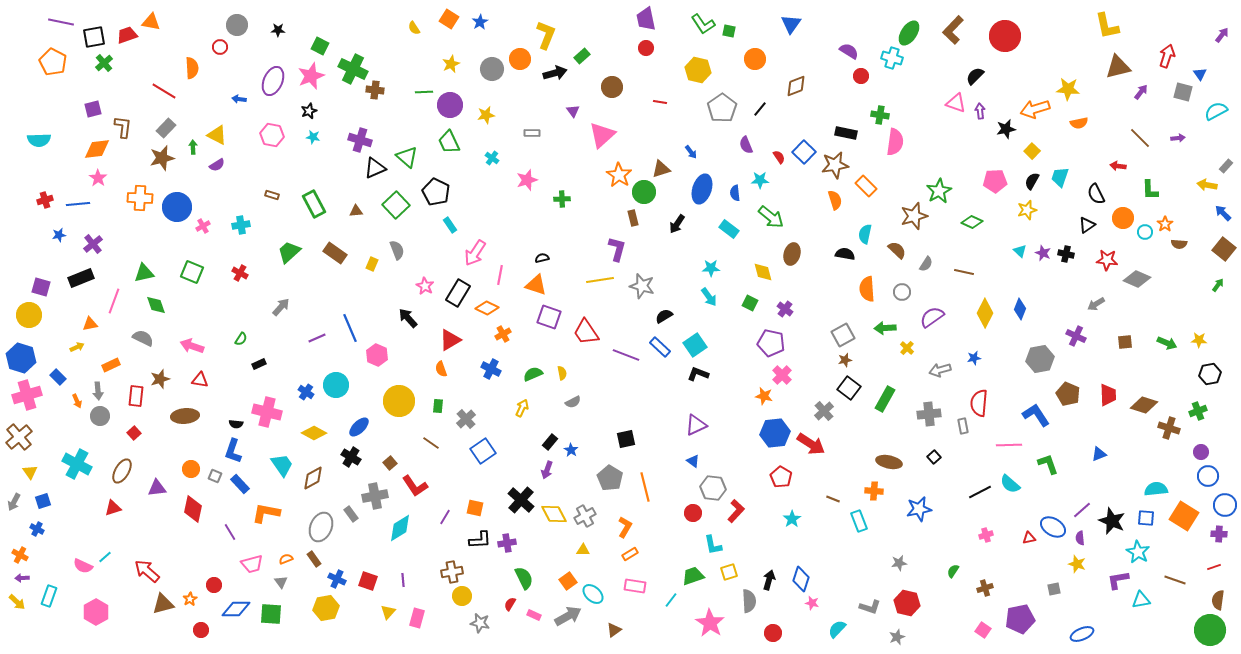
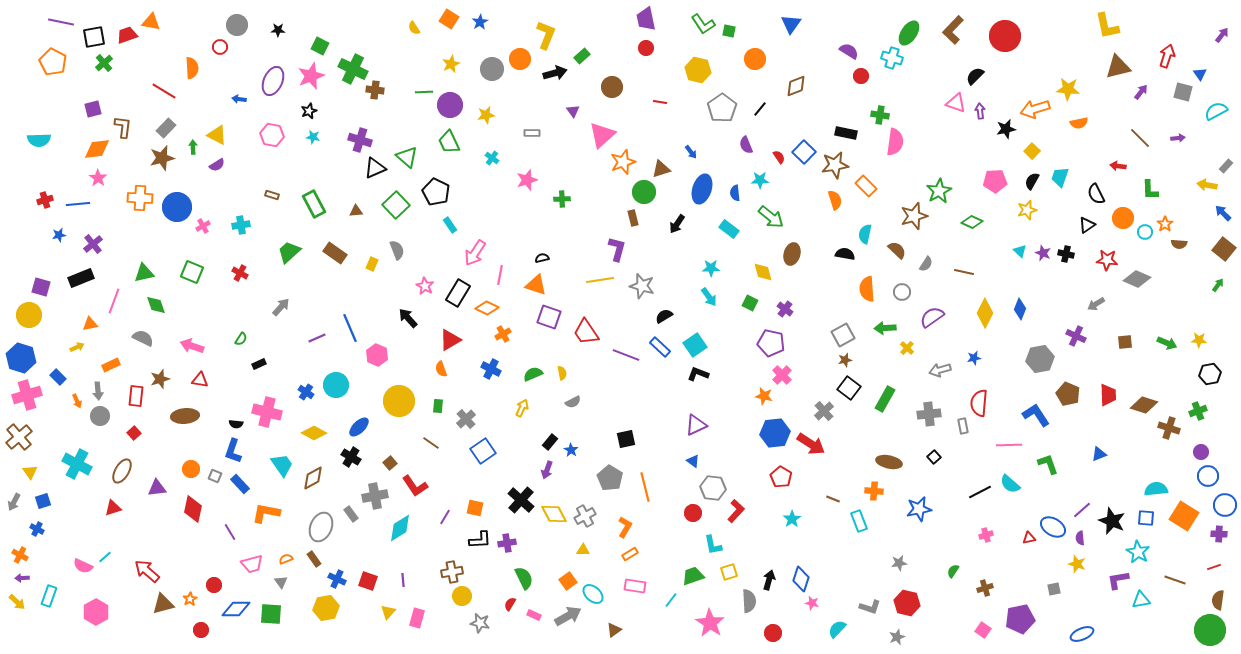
orange star at (619, 175): moved 4 px right, 13 px up; rotated 20 degrees clockwise
